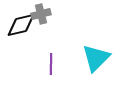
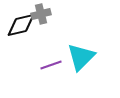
cyan triangle: moved 15 px left, 1 px up
purple line: moved 1 px down; rotated 70 degrees clockwise
